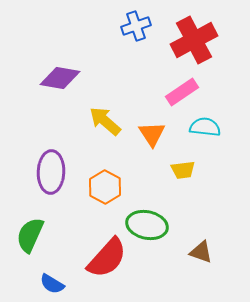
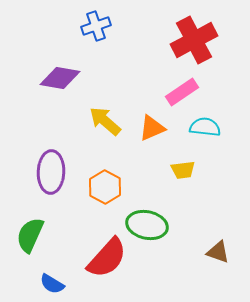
blue cross: moved 40 px left
orange triangle: moved 6 px up; rotated 40 degrees clockwise
brown triangle: moved 17 px right
